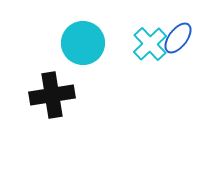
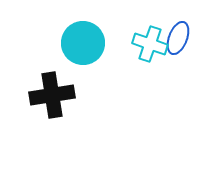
blue ellipse: rotated 16 degrees counterclockwise
cyan cross: rotated 28 degrees counterclockwise
